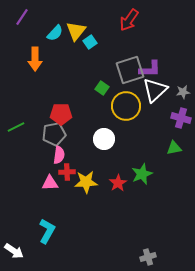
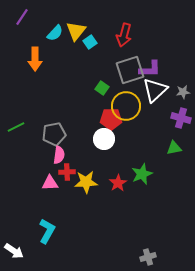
red arrow: moved 5 px left, 15 px down; rotated 20 degrees counterclockwise
red pentagon: moved 50 px right, 5 px down
